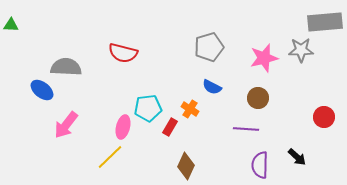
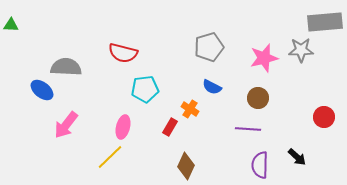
cyan pentagon: moved 3 px left, 19 px up
purple line: moved 2 px right
